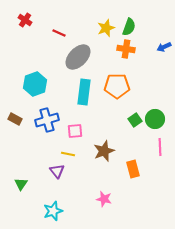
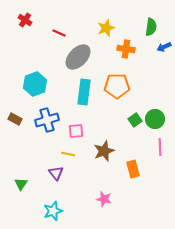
green semicircle: moved 22 px right; rotated 12 degrees counterclockwise
pink square: moved 1 px right
purple triangle: moved 1 px left, 2 px down
